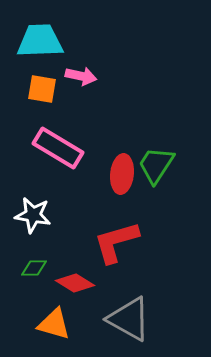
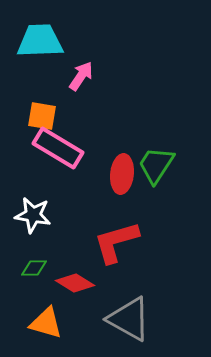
pink arrow: rotated 68 degrees counterclockwise
orange square: moved 27 px down
orange triangle: moved 8 px left, 1 px up
